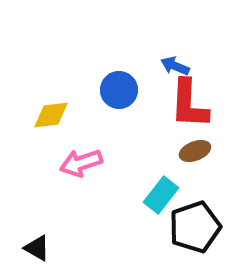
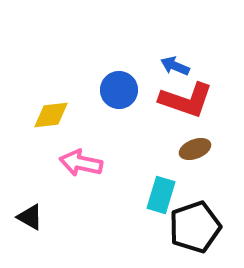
red L-shape: moved 3 px left, 4 px up; rotated 74 degrees counterclockwise
brown ellipse: moved 2 px up
pink arrow: rotated 30 degrees clockwise
cyan rectangle: rotated 21 degrees counterclockwise
black triangle: moved 7 px left, 31 px up
